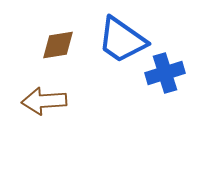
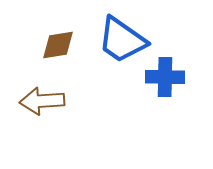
blue cross: moved 4 px down; rotated 18 degrees clockwise
brown arrow: moved 2 px left
